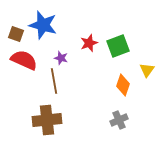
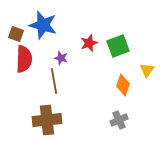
red semicircle: moved 1 px up; rotated 68 degrees clockwise
